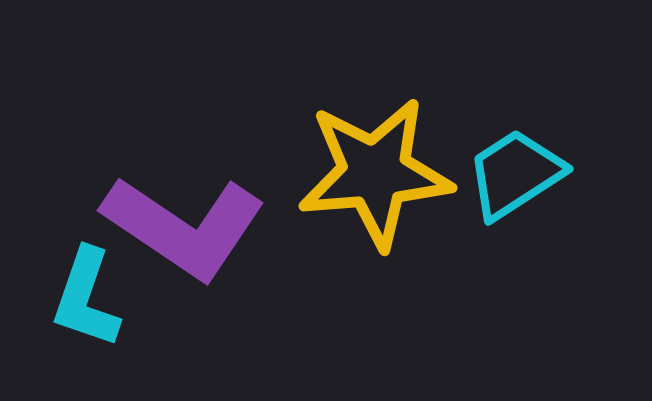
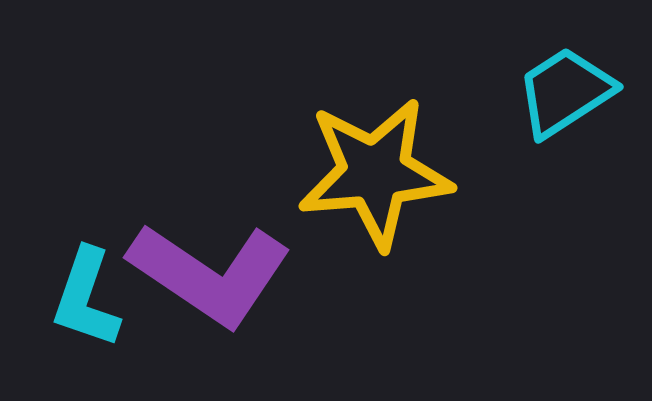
cyan trapezoid: moved 50 px right, 82 px up
purple L-shape: moved 26 px right, 47 px down
